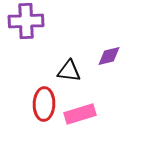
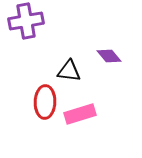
purple cross: rotated 8 degrees counterclockwise
purple diamond: rotated 65 degrees clockwise
red ellipse: moved 1 px right, 2 px up
